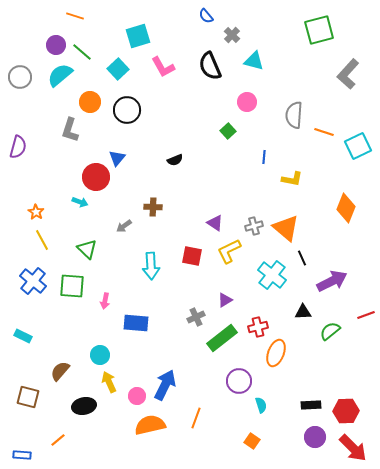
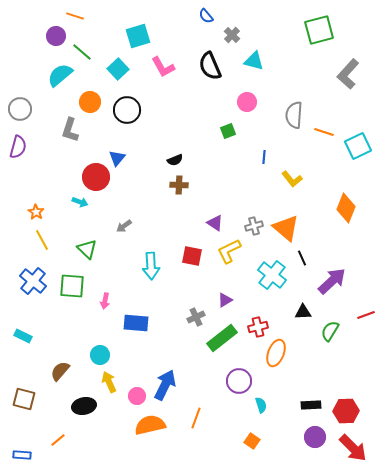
purple circle at (56, 45): moved 9 px up
gray circle at (20, 77): moved 32 px down
green square at (228, 131): rotated 21 degrees clockwise
yellow L-shape at (292, 179): rotated 40 degrees clockwise
brown cross at (153, 207): moved 26 px right, 22 px up
purple arrow at (332, 281): rotated 16 degrees counterclockwise
green semicircle at (330, 331): rotated 20 degrees counterclockwise
brown square at (28, 397): moved 4 px left, 2 px down
